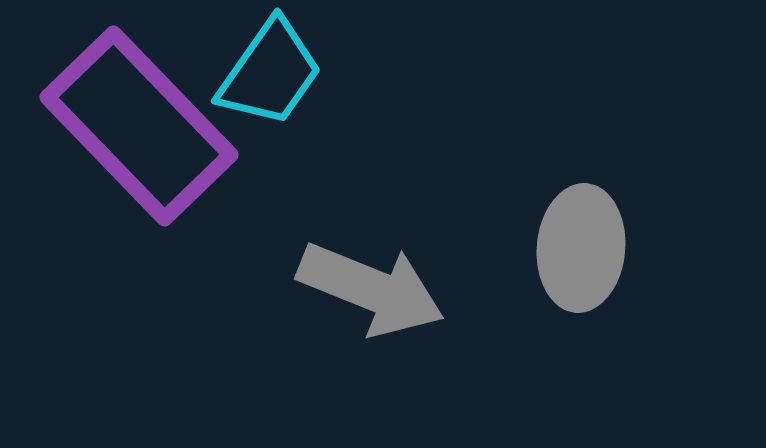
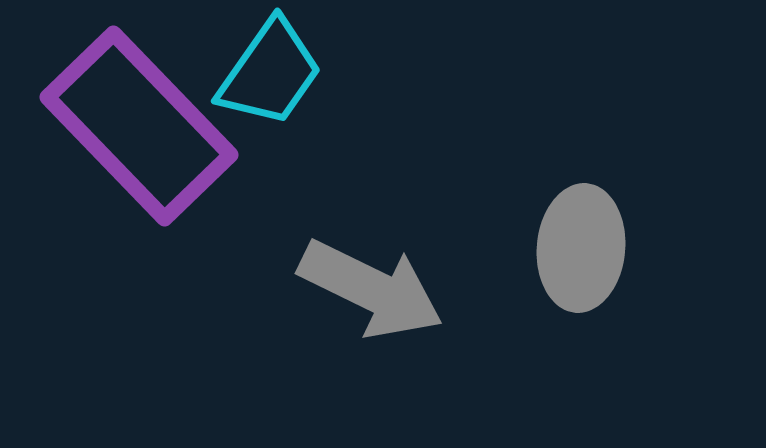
gray arrow: rotated 4 degrees clockwise
